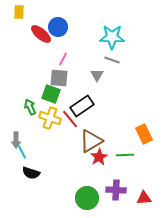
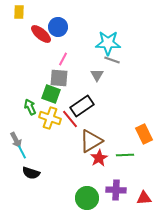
cyan star: moved 4 px left, 6 px down
gray arrow: rotated 28 degrees counterclockwise
red star: moved 1 px down
